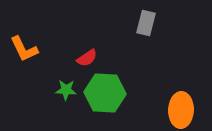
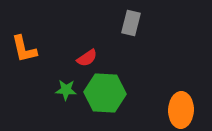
gray rectangle: moved 15 px left
orange L-shape: rotated 12 degrees clockwise
